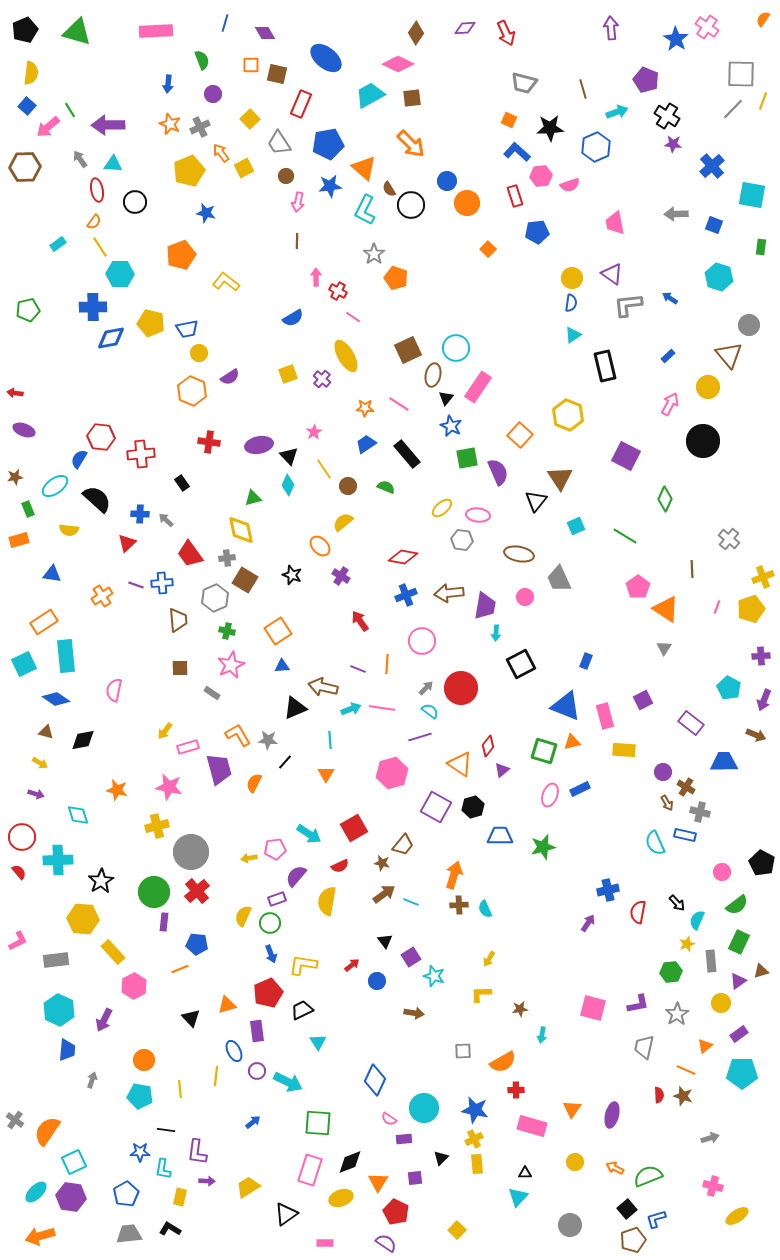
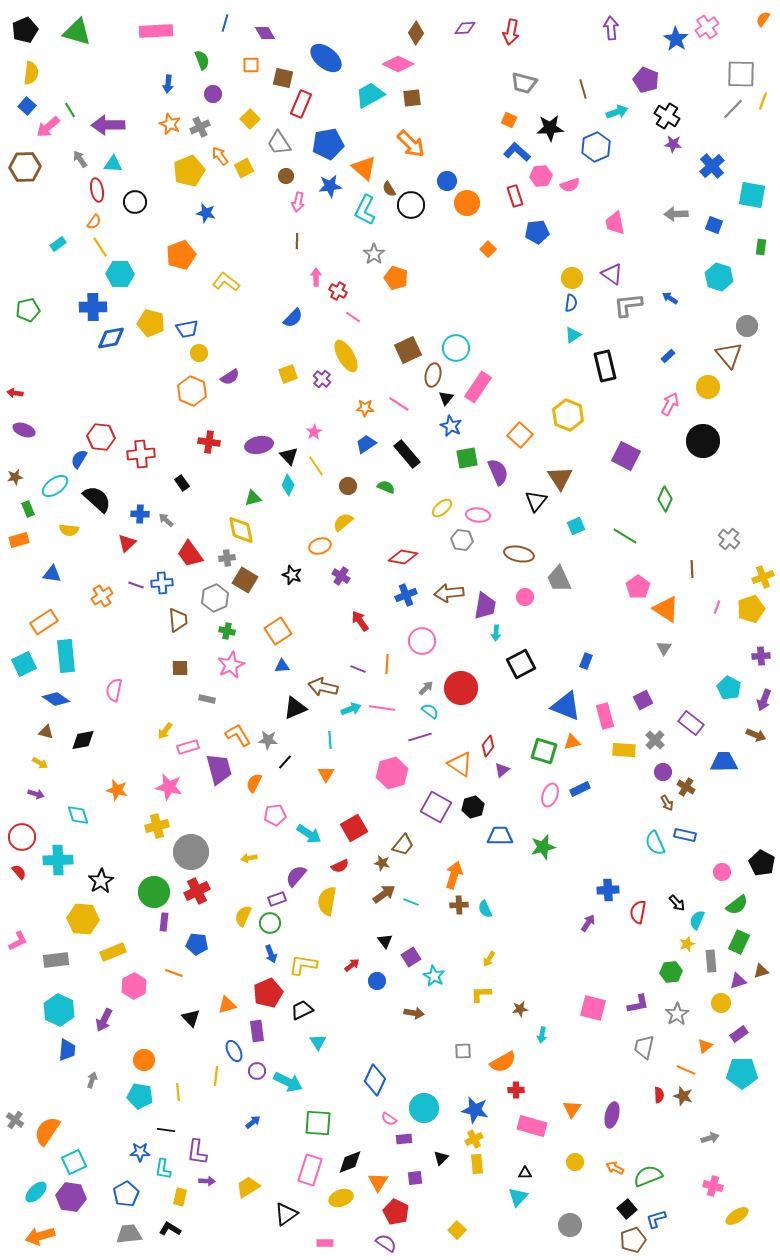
pink cross at (707, 27): rotated 20 degrees clockwise
red arrow at (506, 33): moved 5 px right, 1 px up; rotated 35 degrees clockwise
brown square at (277, 74): moved 6 px right, 4 px down
orange arrow at (221, 153): moved 1 px left, 3 px down
blue semicircle at (293, 318): rotated 15 degrees counterclockwise
gray circle at (749, 325): moved 2 px left, 1 px down
yellow line at (324, 469): moved 8 px left, 3 px up
orange ellipse at (320, 546): rotated 65 degrees counterclockwise
gray rectangle at (212, 693): moved 5 px left, 6 px down; rotated 21 degrees counterclockwise
gray cross at (700, 812): moved 45 px left, 72 px up; rotated 30 degrees clockwise
pink pentagon at (275, 849): moved 34 px up
blue cross at (608, 890): rotated 10 degrees clockwise
red cross at (197, 891): rotated 15 degrees clockwise
yellow rectangle at (113, 952): rotated 70 degrees counterclockwise
orange line at (180, 969): moved 6 px left, 4 px down; rotated 42 degrees clockwise
cyan star at (434, 976): rotated 10 degrees clockwise
purple triangle at (738, 981): rotated 18 degrees clockwise
yellow line at (180, 1089): moved 2 px left, 3 px down
